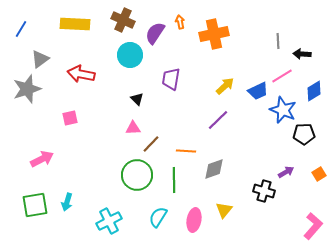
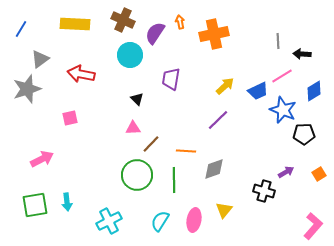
cyan arrow: rotated 24 degrees counterclockwise
cyan semicircle: moved 2 px right, 4 px down
